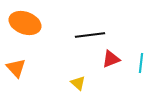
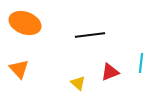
red triangle: moved 1 px left, 13 px down
orange triangle: moved 3 px right, 1 px down
